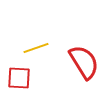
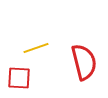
red semicircle: rotated 18 degrees clockwise
